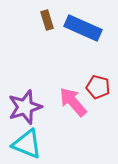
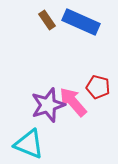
brown rectangle: rotated 18 degrees counterclockwise
blue rectangle: moved 2 px left, 6 px up
purple star: moved 23 px right, 2 px up
cyan triangle: moved 2 px right
